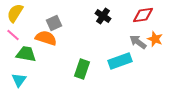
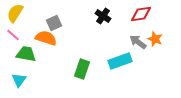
red diamond: moved 2 px left, 1 px up
